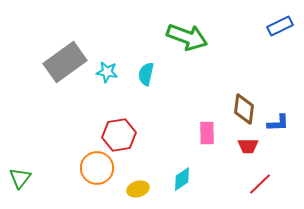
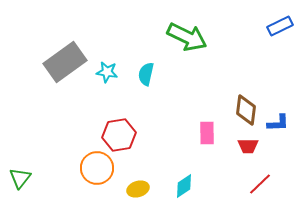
green arrow: rotated 6 degrees clockwise
brown diamond: moved 2 px right, 1 px down
cyan diamond: moved 2 px right, 7 px down
